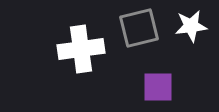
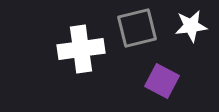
gray square: moved 2 px left
purple square: moved 4 px right, 6 px up; rotated 28 degrees clockwise
